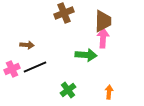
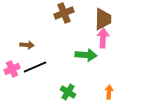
brown trapezoid: moved 2 px up
green cross: moved 2 px down; rotated 21 degrees counterclockwise
